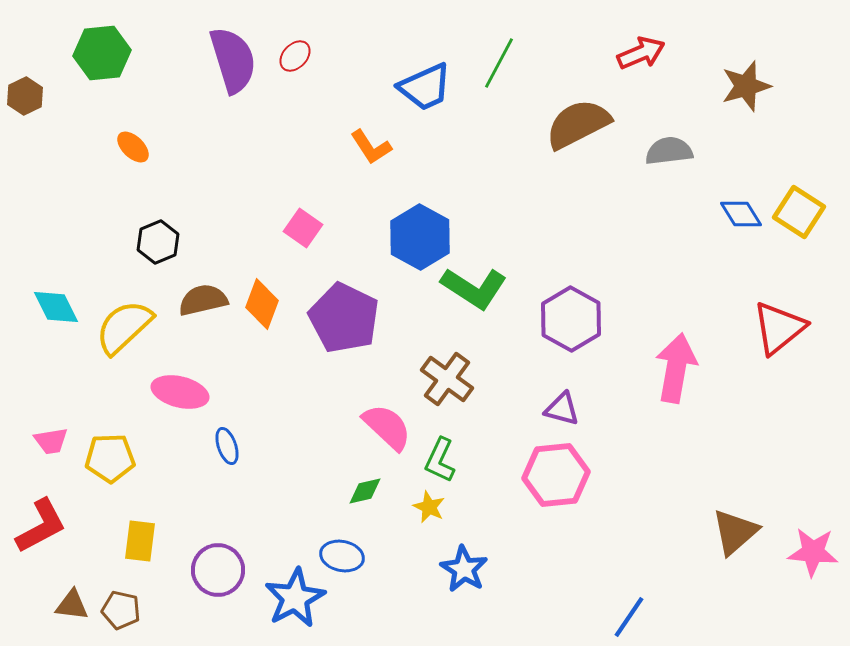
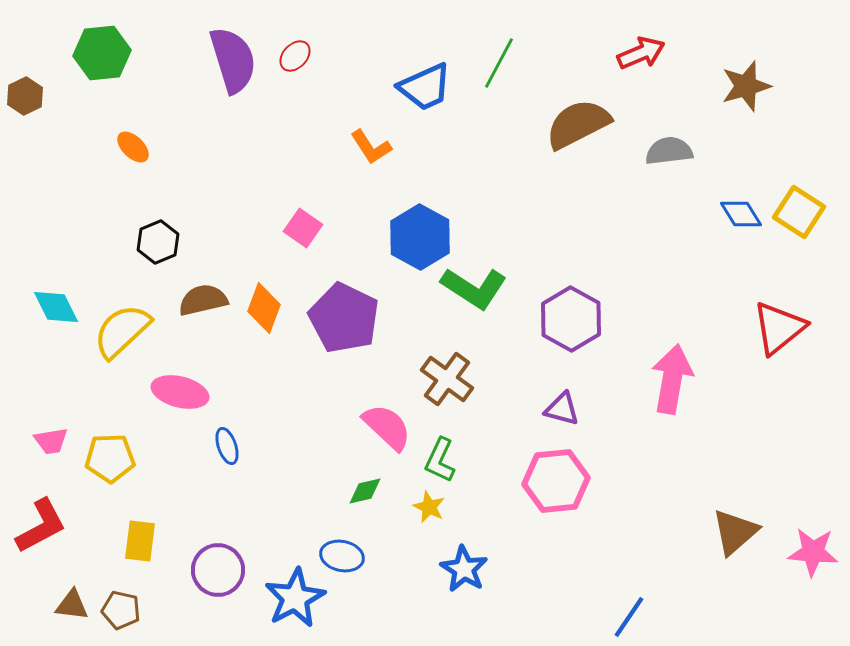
orange diamond at (262, 304): moved 2 px right, 4 px down
yellow semicircle at (124, 327): moved 2 px left, 4 px down
pink arrow at (676, 368): moved 4 px left, 11 px down
pink hexagon at (556, 475): moved 6 px down
